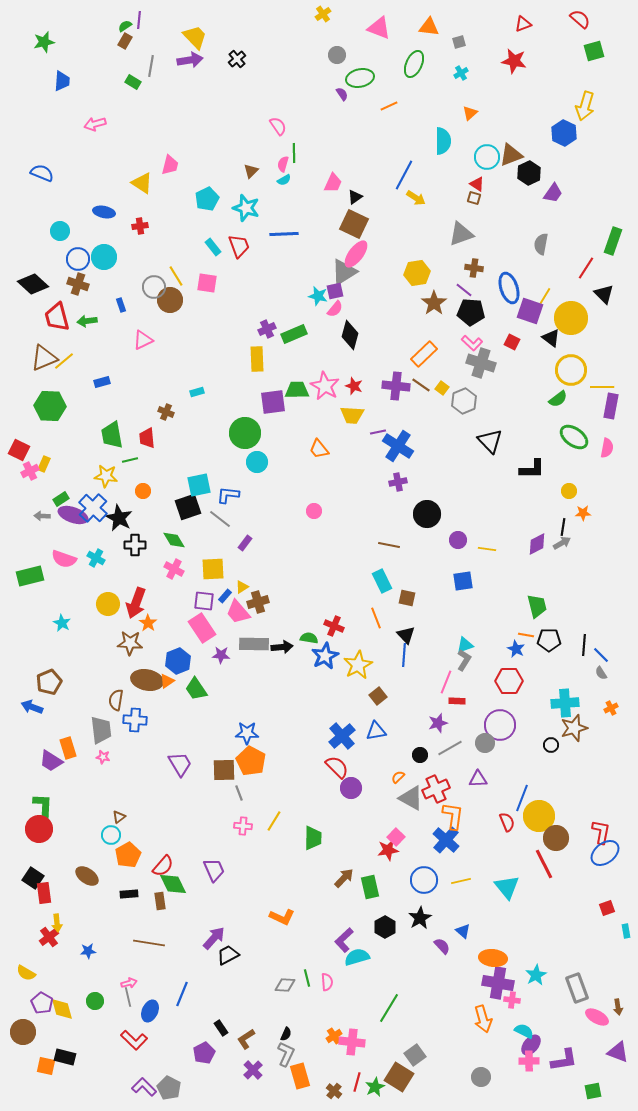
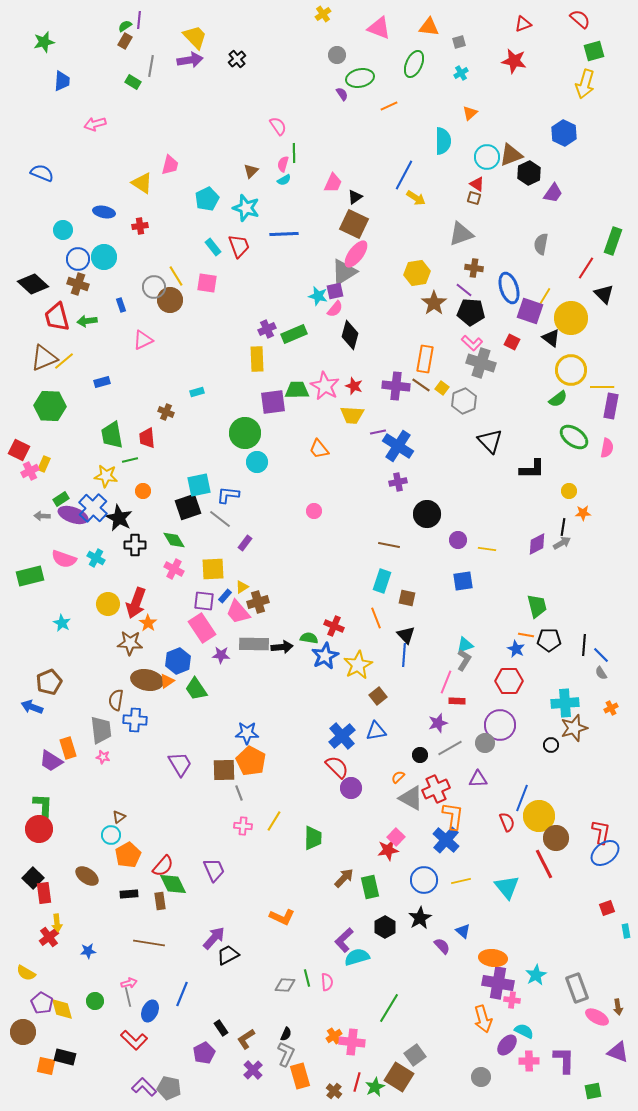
yellow arrow at (585, 106): moved 22 px up
cyan circle at (60, 231): moved 3 px right, 1 px up
orange rectangle at (424, 354): moved 1 px right, 5 px down; rotated 36 degrees counterclockwise
cyan rectangle at (382, 581): rotated 45 degrees clockwise
black square at (33, 878): rotated 10 degrees clockwise
purple ellipse at (531, 1045): moved 24 px left
purple L-shape at (564, 1060): rotated 80 degrees counterclockwise
gray pentagon at (169, 1088): rotated 15 degrees counterclockwise
